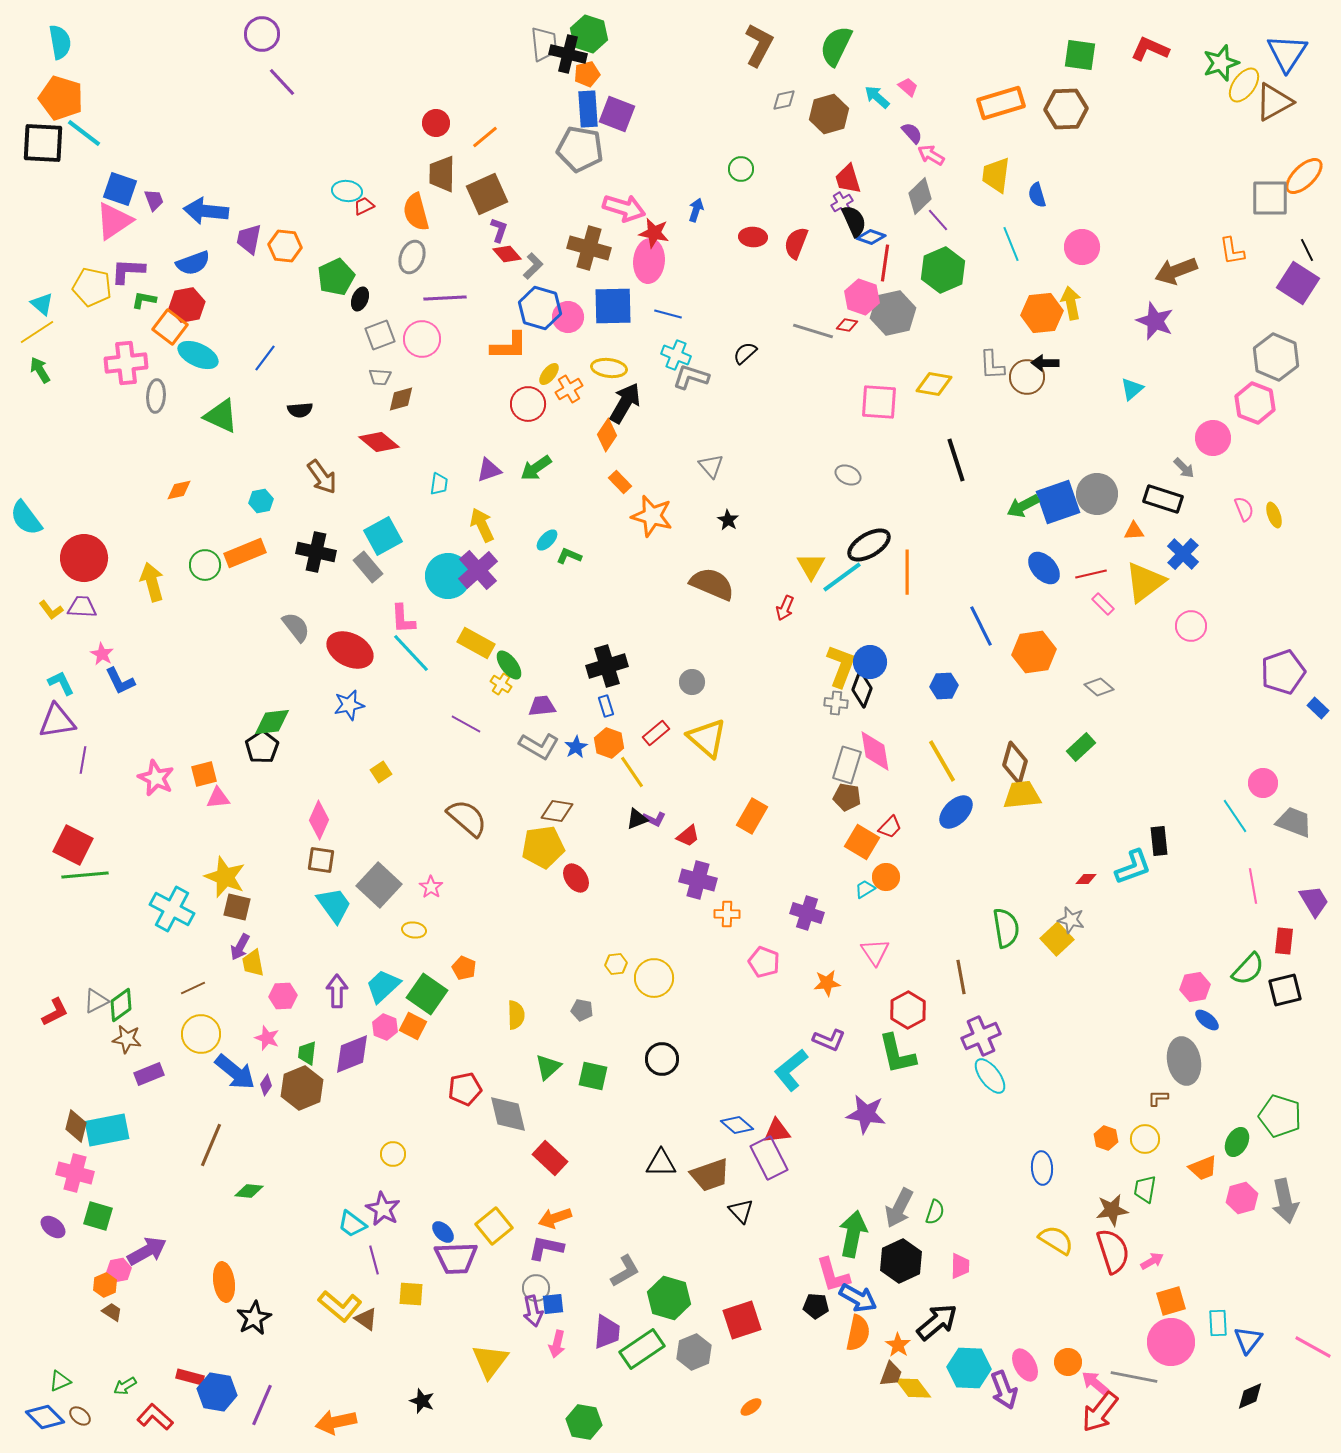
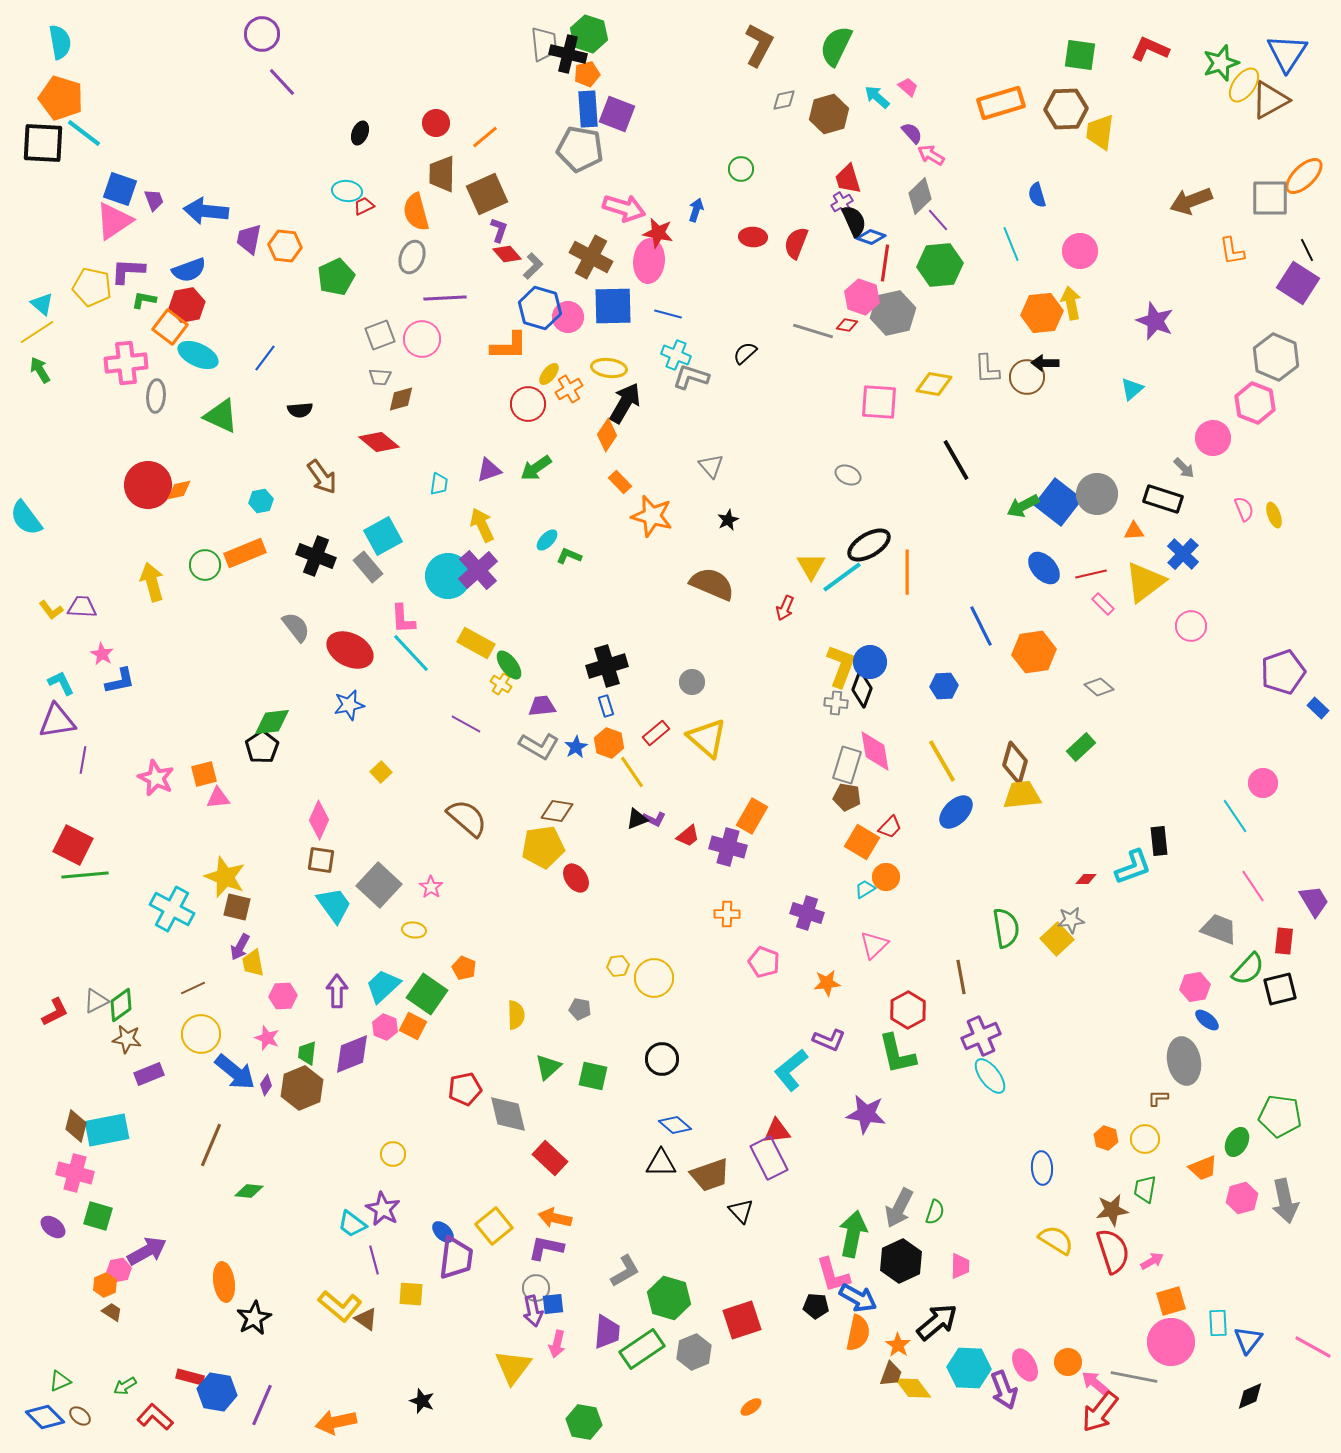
brown triangle at (1274, 102): moved 4 px left, 2 px up
yellow trapezoid at (996, 175): moved 104 px right, 43 px up
red star at (654, 233): moved 4 px right
pink circle at (1082, 247): moved 2 px left, 4 px down
brown cross at (589, 248): moved 2 px right, 9 px down; rotated 12 degrees clockwise
blue semicircle at (193, 263): moved 4 px left, 7 px down
green hexagon at (943, 270): moved 3 px left, 5 px up; rotated 18 degrees clockwise
brown arrow at (1176, 271): moved 15 px right, 70 px up
black ellipse at (360, 299): moved 166 px up
gray L-shape at (992, 365): moved 5 px left, 4 px down
black line at (956, 460): rotated 12 degrees counterclockwise
blue square at (1058, 502): rotated 33 degrees counterclockwise
black star at (728, 520): rotated 15 degrees clockwise
black cross at (316, 552): moved 4 px down; rotated 9 degrees clockwise
red circle at (84, 558): moved 64 px right, 73 px up
blue L-shape at (120, 681): rotated 76 degrees counterclockwise
yellow square at (381, 772): rotated 10 degrees counterclockwise
gray trapezoid at (1294, 822): moved 75 px left, 107 px down
purple cross at (698, 880): moved 30 px right, 33 px up
pink line at (1253, 886): rotated 24 degrees counterclockwise
gray star at (1071, 920): rotated 20 degrees counterclockwise
pink triangle at (875, 952): moved 1 px left, 7 px up; rotated 20 degrees clockwise
yellow hexagon at (616, 964): moved 2 px right, 2 px down
black square at (1285, 990): moved 5 px left, 1 px up
gray pentagon at (582, 1010): moved 2 px left, 1 px up
green pentagon at (1280, 1116): rotated 9 degrees counterclockwise
blue diamond at (737, 1125): moved 62 px left
orange arrow at (555, 1218): rotated 32 degrees clockwise
purple trapezoid at (456, 1258): rotated 81 degrees counterclockwise
yellow triangle at (490, 1361): moved 23 px right, 6 px down
